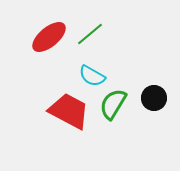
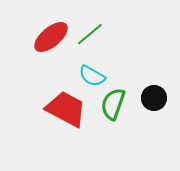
red ellipse: moved 2 px right
green semicircle: rotated 12 degrees counterclockwise
red trapezoid: moved 3 px left, 2 px up
